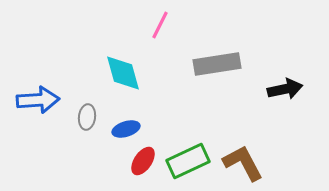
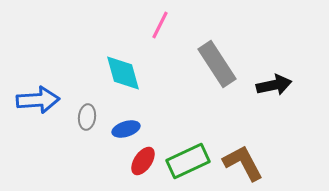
gray rectangle: rotated 66 degrees clockwise
black arrow: moved 11 px left, 4 px up
